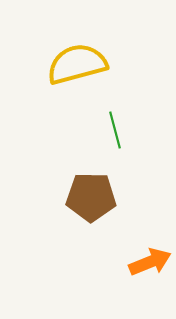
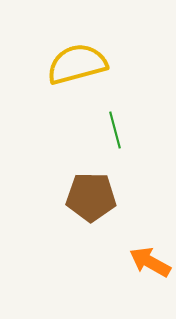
orange arrow: rotated 129 degrees counterclockwise
